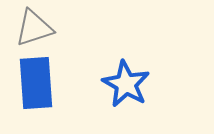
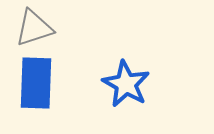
blue rectangle: rotated 6 degrees clockwise
